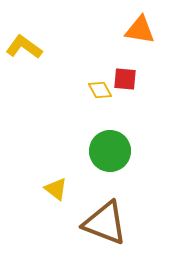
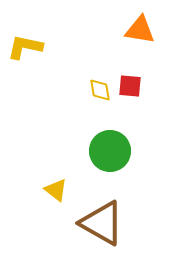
yellow L-shape: moved 1 px right; rotated 24 degrees counterclockwise
red square: moved 5 px right, 7 px down
yellow diamond: rotated 20 degrees clockwise
yellow triangle: moved 1 px down
brown triangle: moved 3 px left; rotated 9 degrees clockwise
